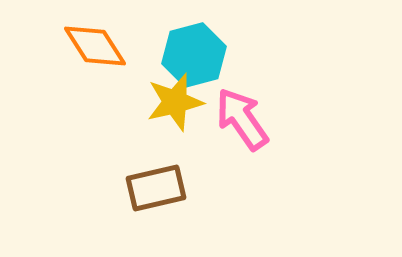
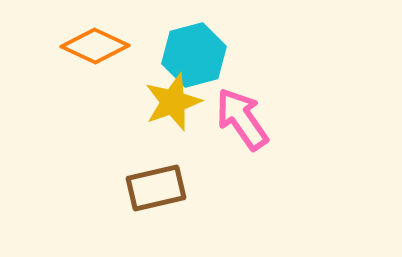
orange diamond: rotated 32 degrees counterclockwise
yellow star: moved 2 px left; rotated 6 degrees counterclockwise
